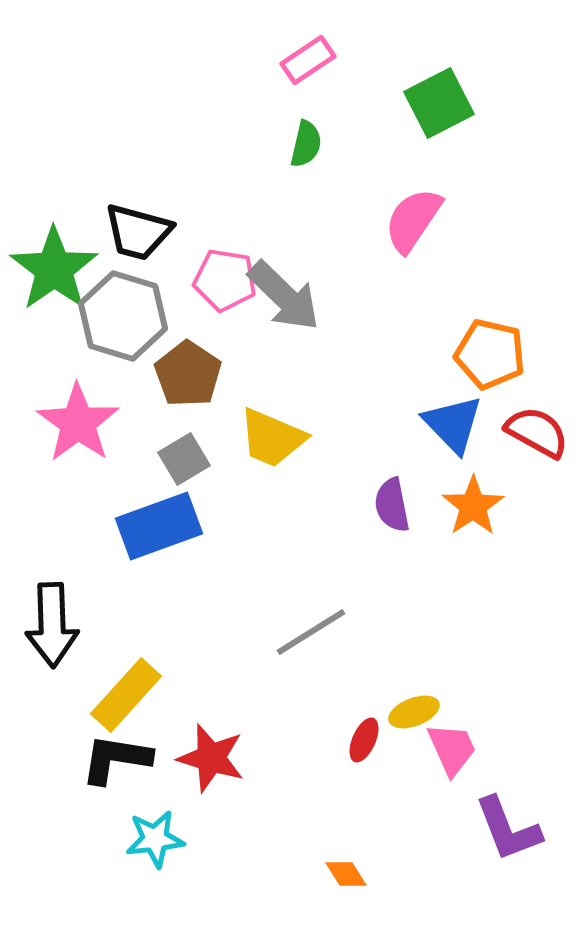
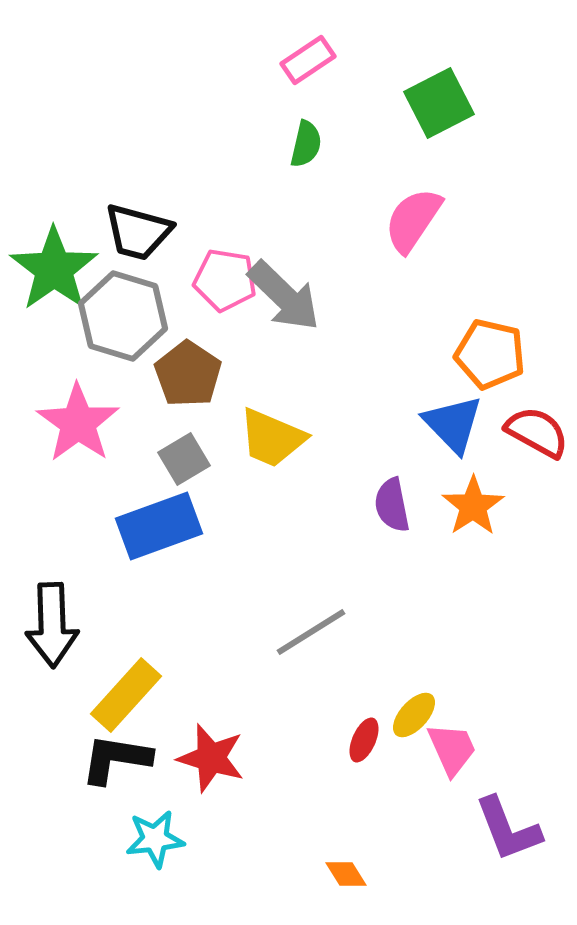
yellow ellipse: moved 3 px down; rotated 27 degrees counterclockwise
